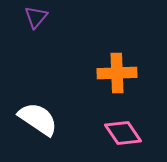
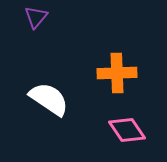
white semicircle: moved 11 px right, 20 px up
pink diamond: moved 4 px right, 3 px up
